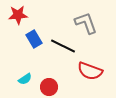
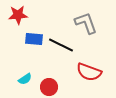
blue rectangle: rotated 54 degrees counterclockwise
black line: moved 2 px left, 1 px up
red semicircle: moved 1 px left, 1 px down
